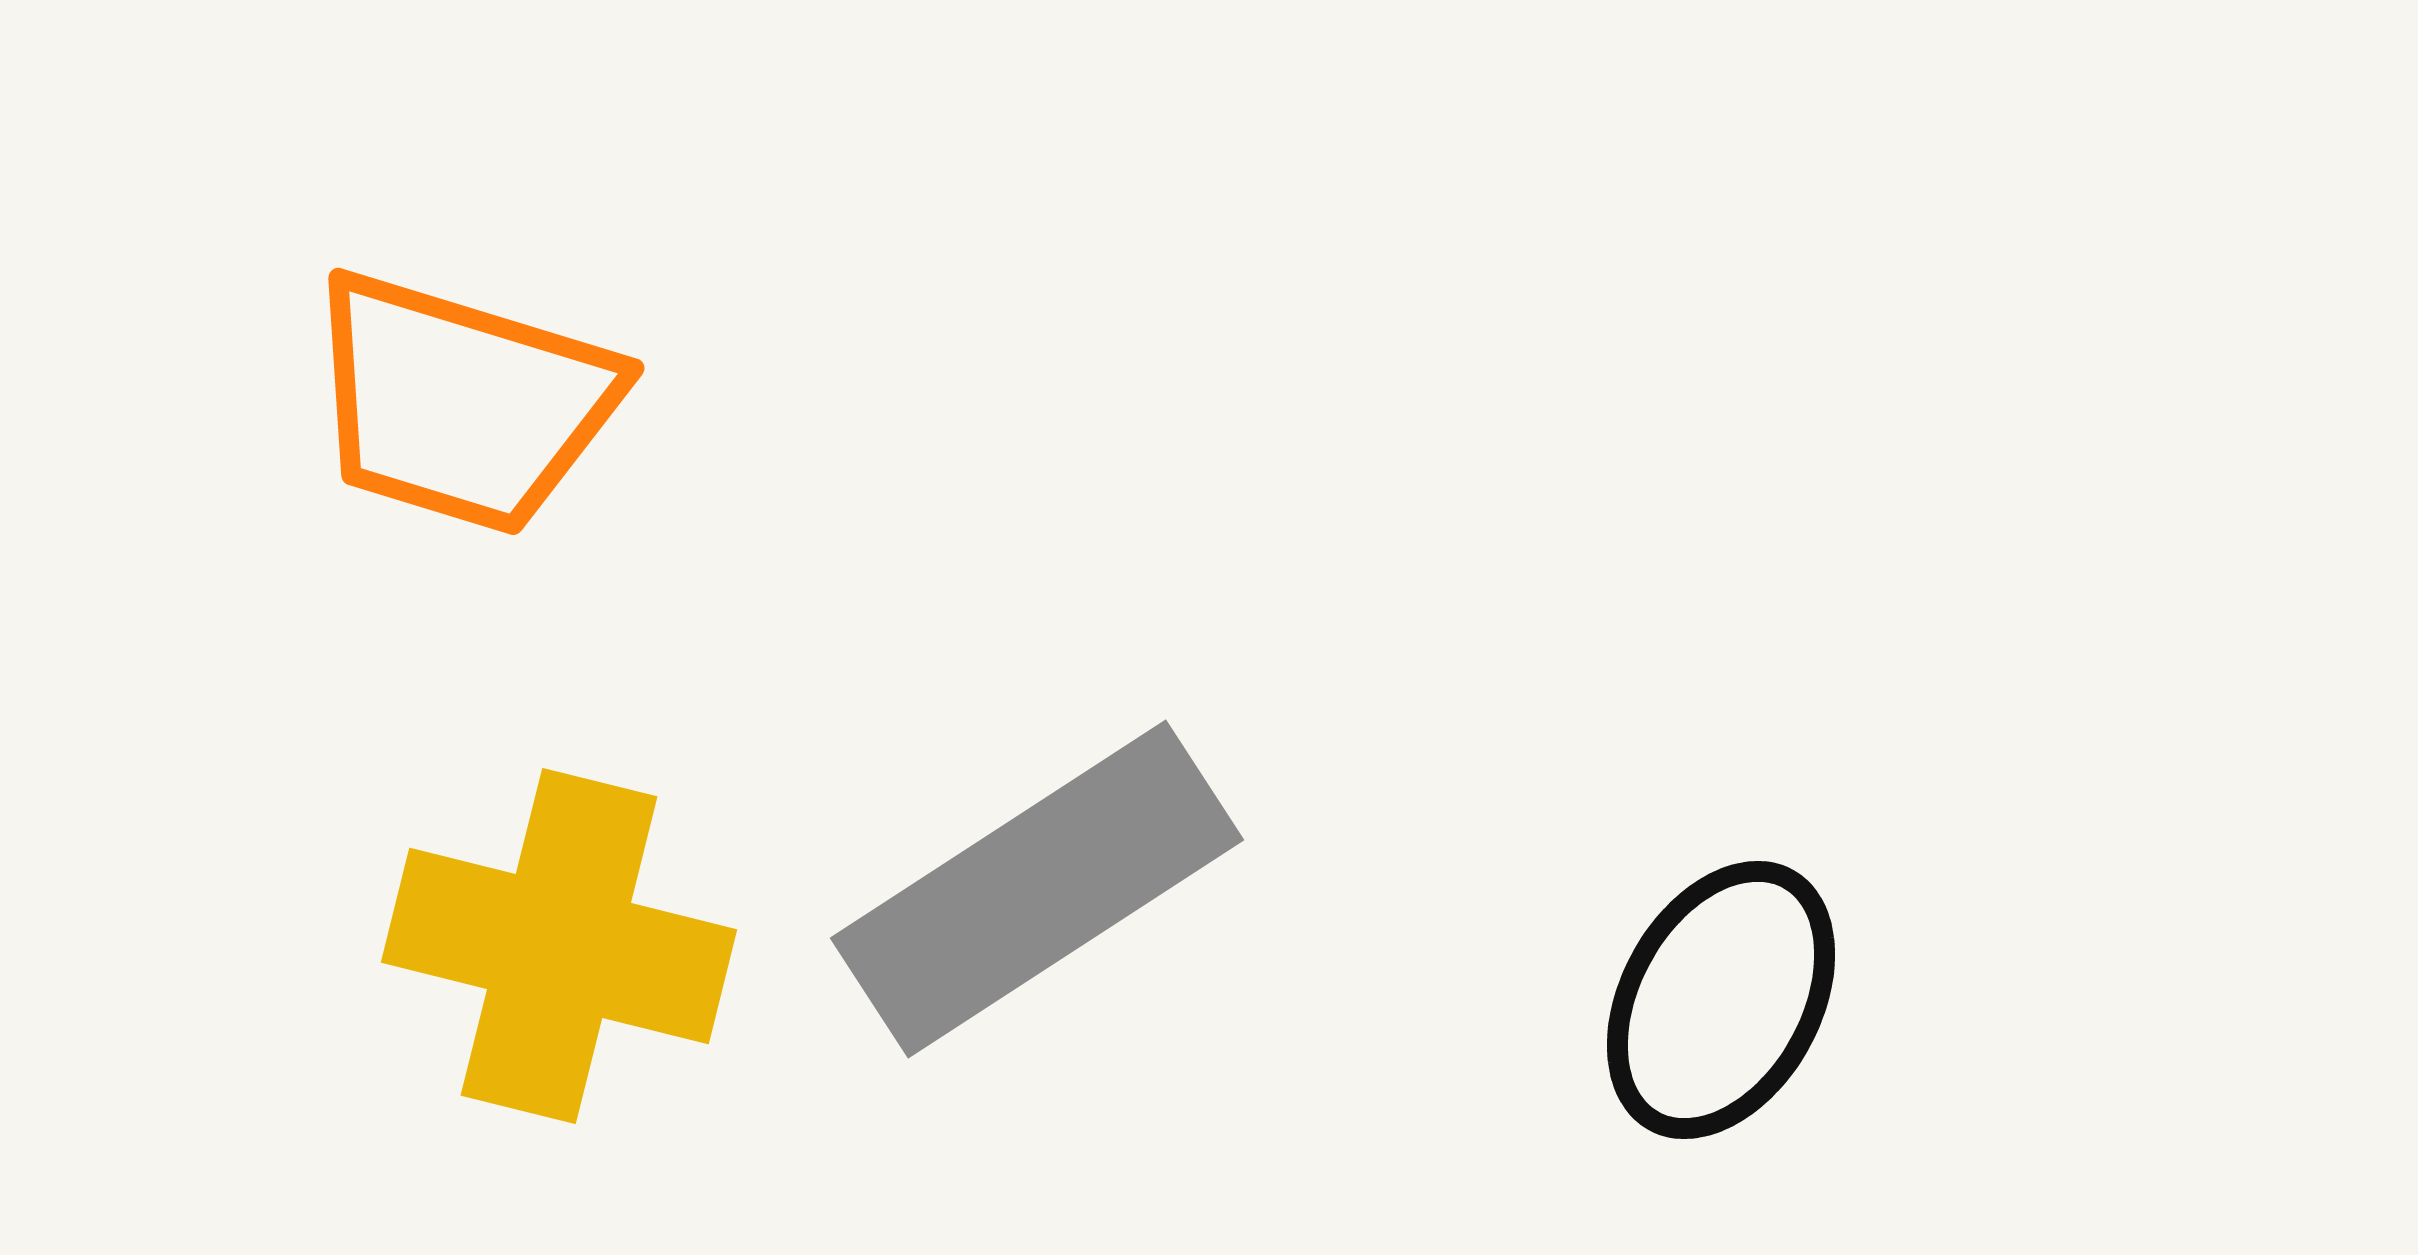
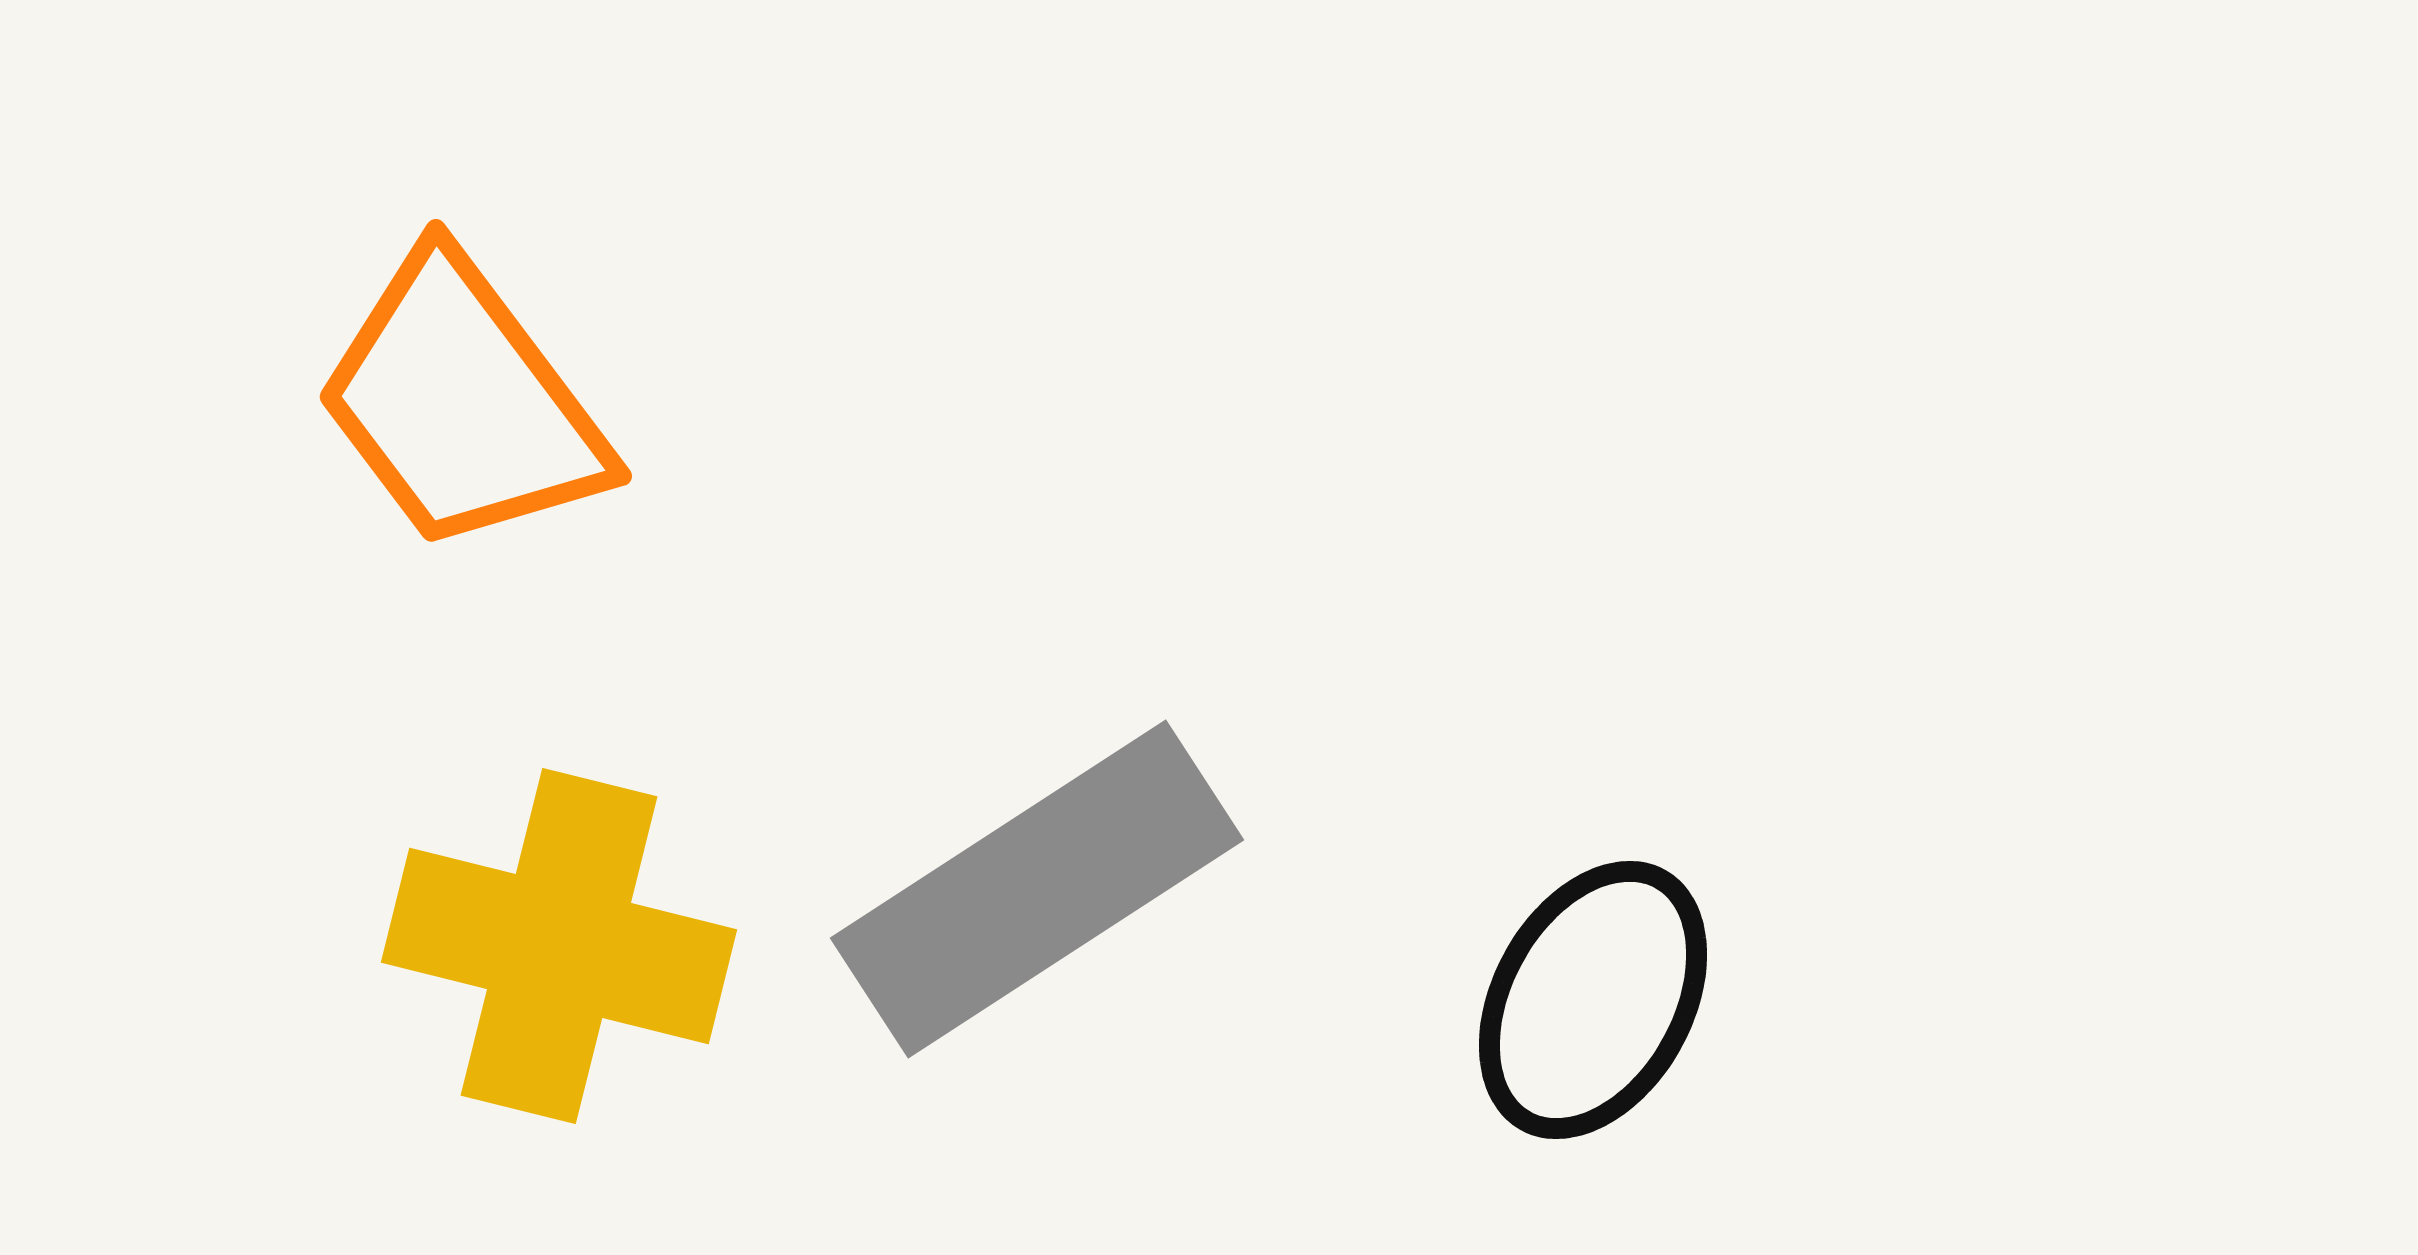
orange trapezoid: rotated 36 degrees clockwise
black ellipse: moved 128 px left
